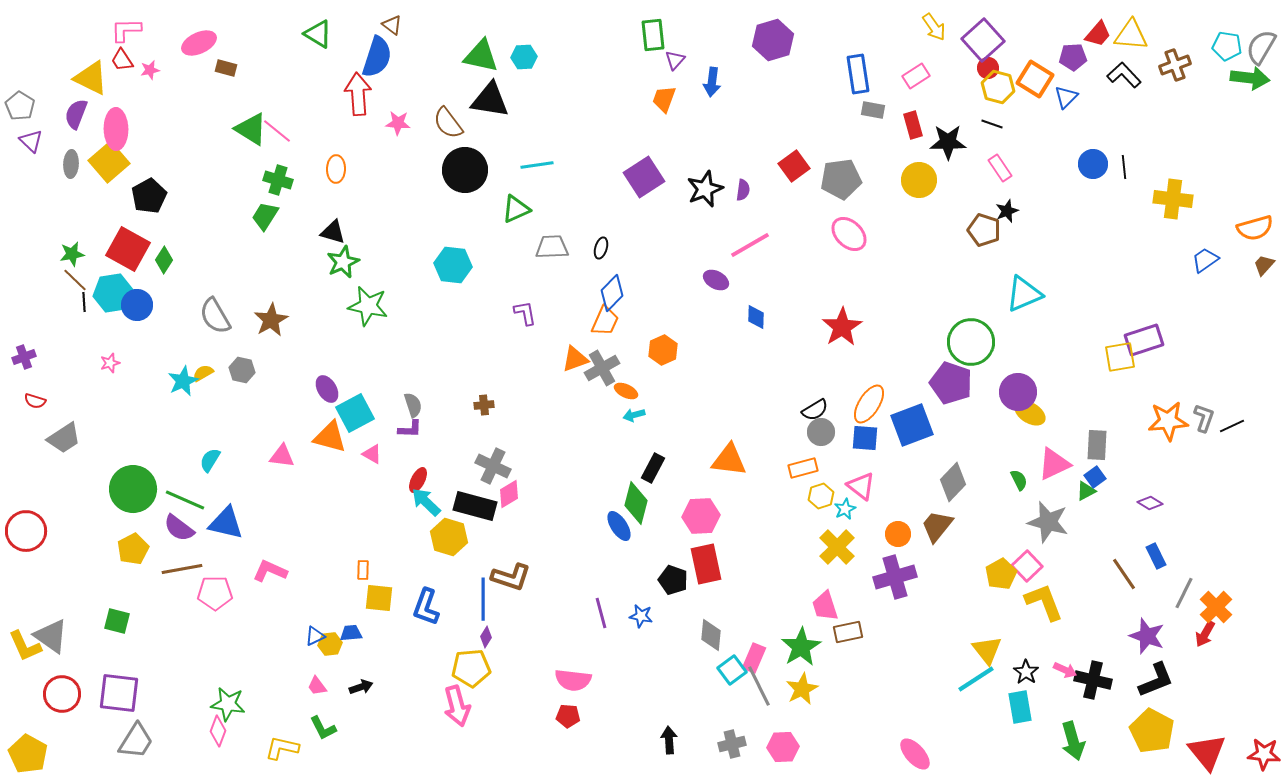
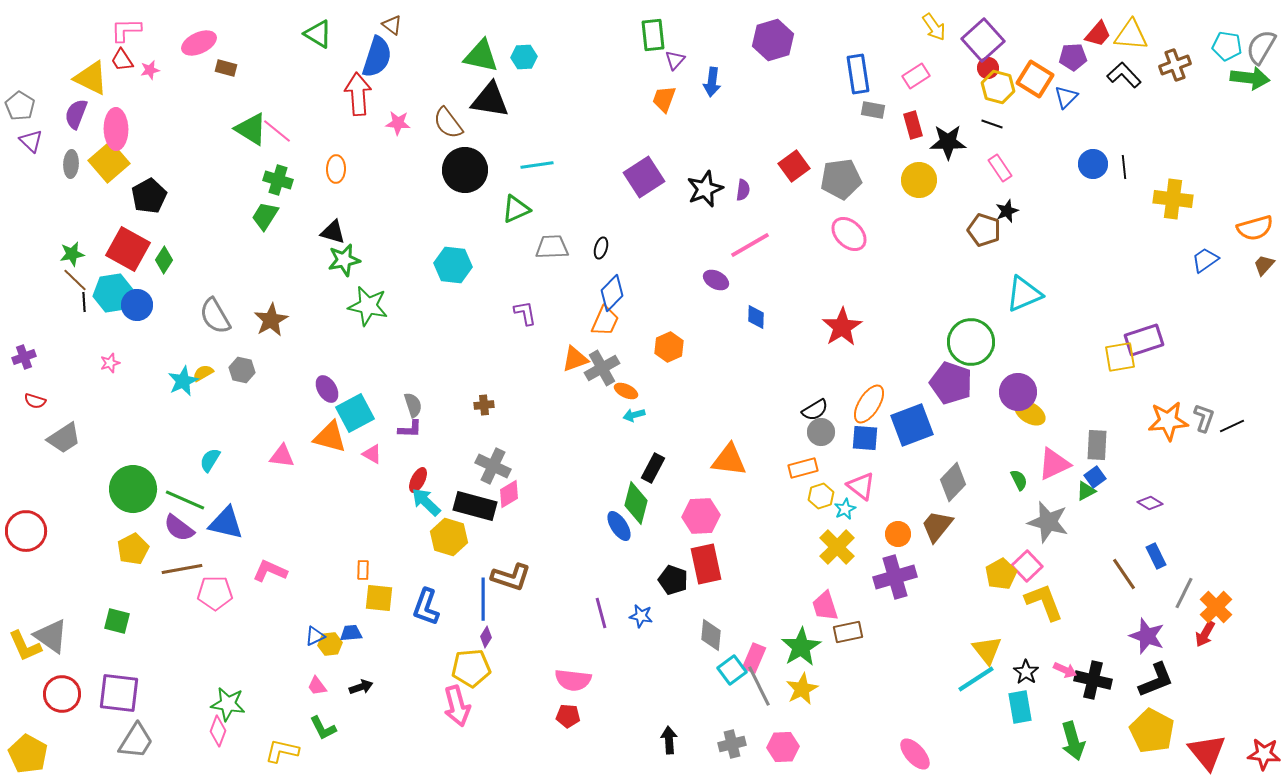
green star at (343, 262): moved 1 px right, 2 px up; rotated 12 degrees clockwise
orange hexagon at (663, 350): moved 6 px right, 3 px up
yellow L-shape at (282, 748): moved 3 px down
